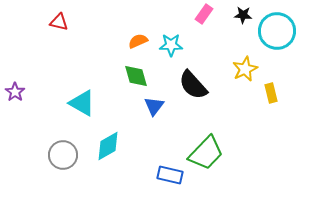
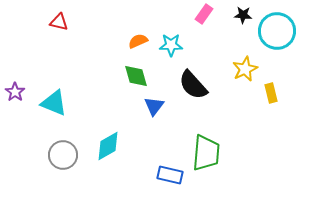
cyan triangle: moved 28 px left; rotated 8 degrees counterclockwise
green trapezoid: rotated 39 degrees counterclockwise
